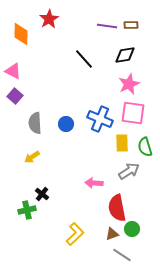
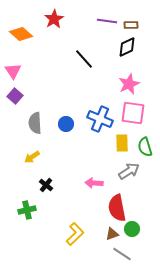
red star: moved 5 px right
purple line: moved 5 px up
orange diamond: rotated 50 degrees counterclockwise
black diamond: moved 2 px right, 8 px up; rotated 15 degrees counterclockwise
pink triangle: rotated 30 degrees clockwise
black cross: moved 4 px right, 9 px up
gray line: moved 1 px up
